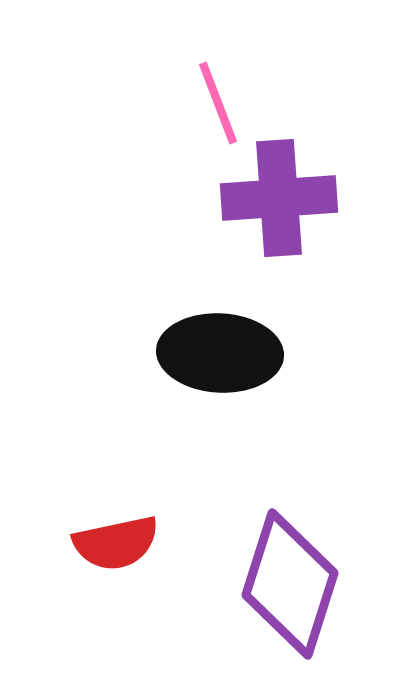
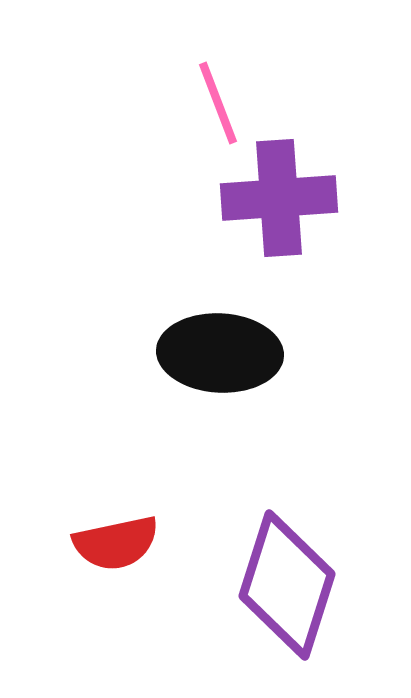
purple diamond: moved 3 px left, 1 px down
